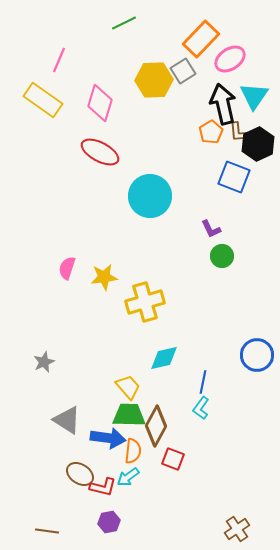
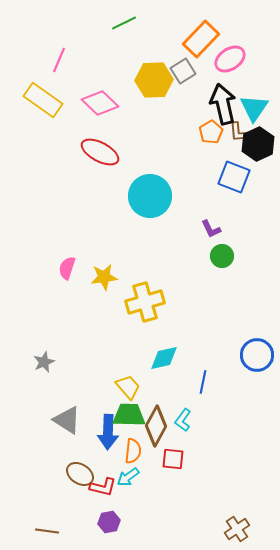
cyan triangle: moved 12 px down
pink diamond: rotated 63 degrees counterclockwise
cyan L-shape: moved 18 px left, 12 px down
blue arrow: moved 6 px up; rotated 84 degrees clockwise
red square: rotated 15 degrees counterclockwise
